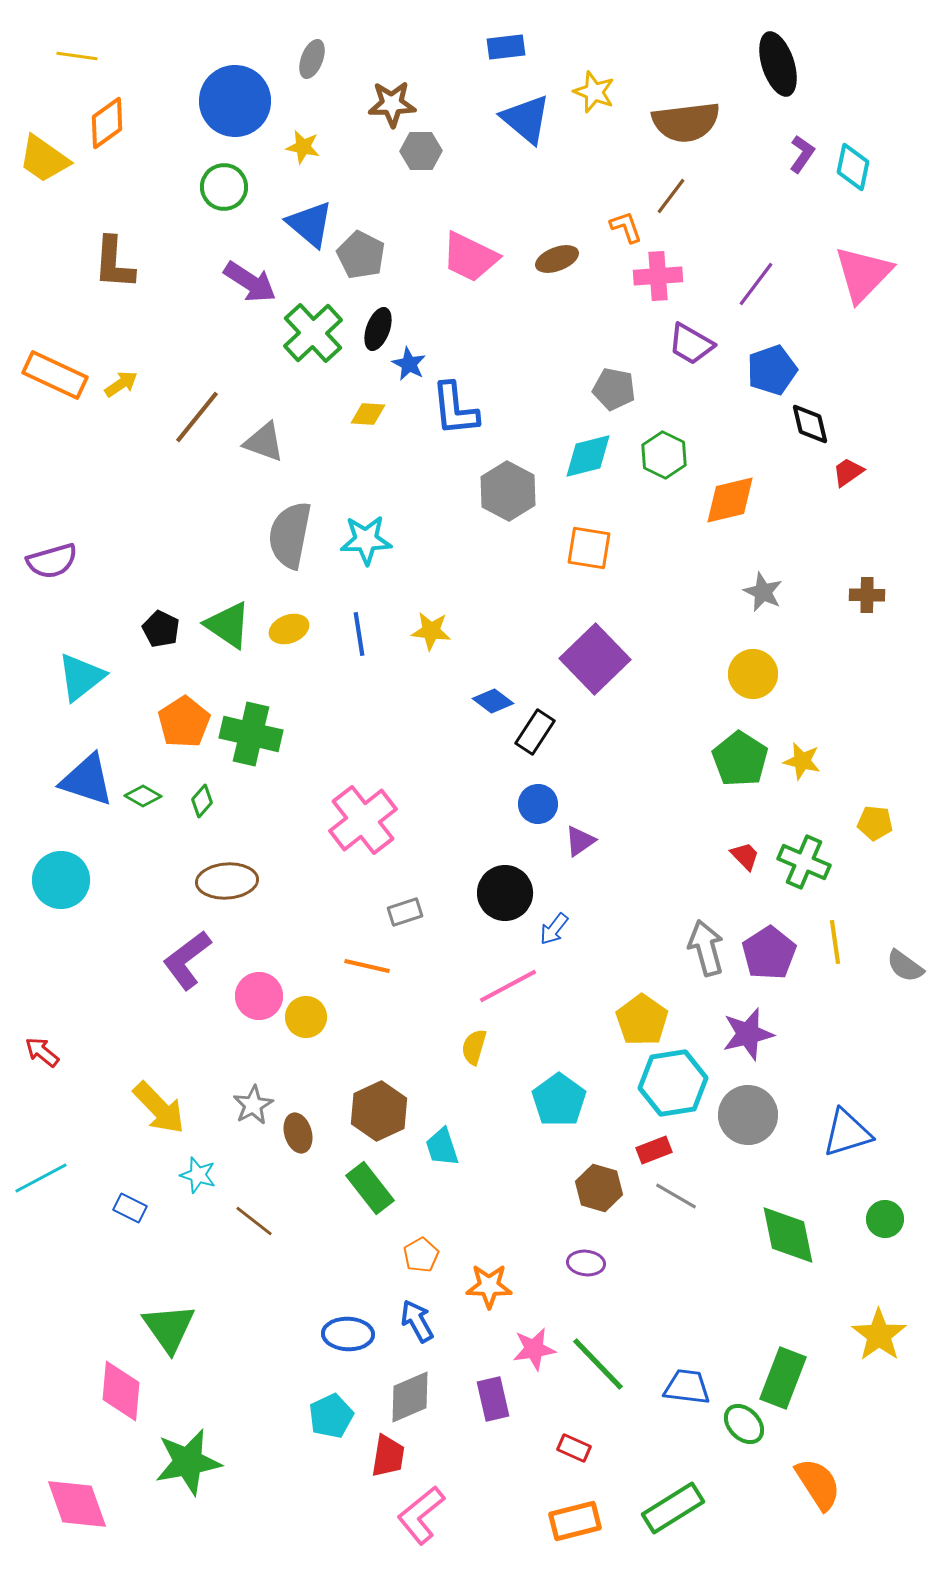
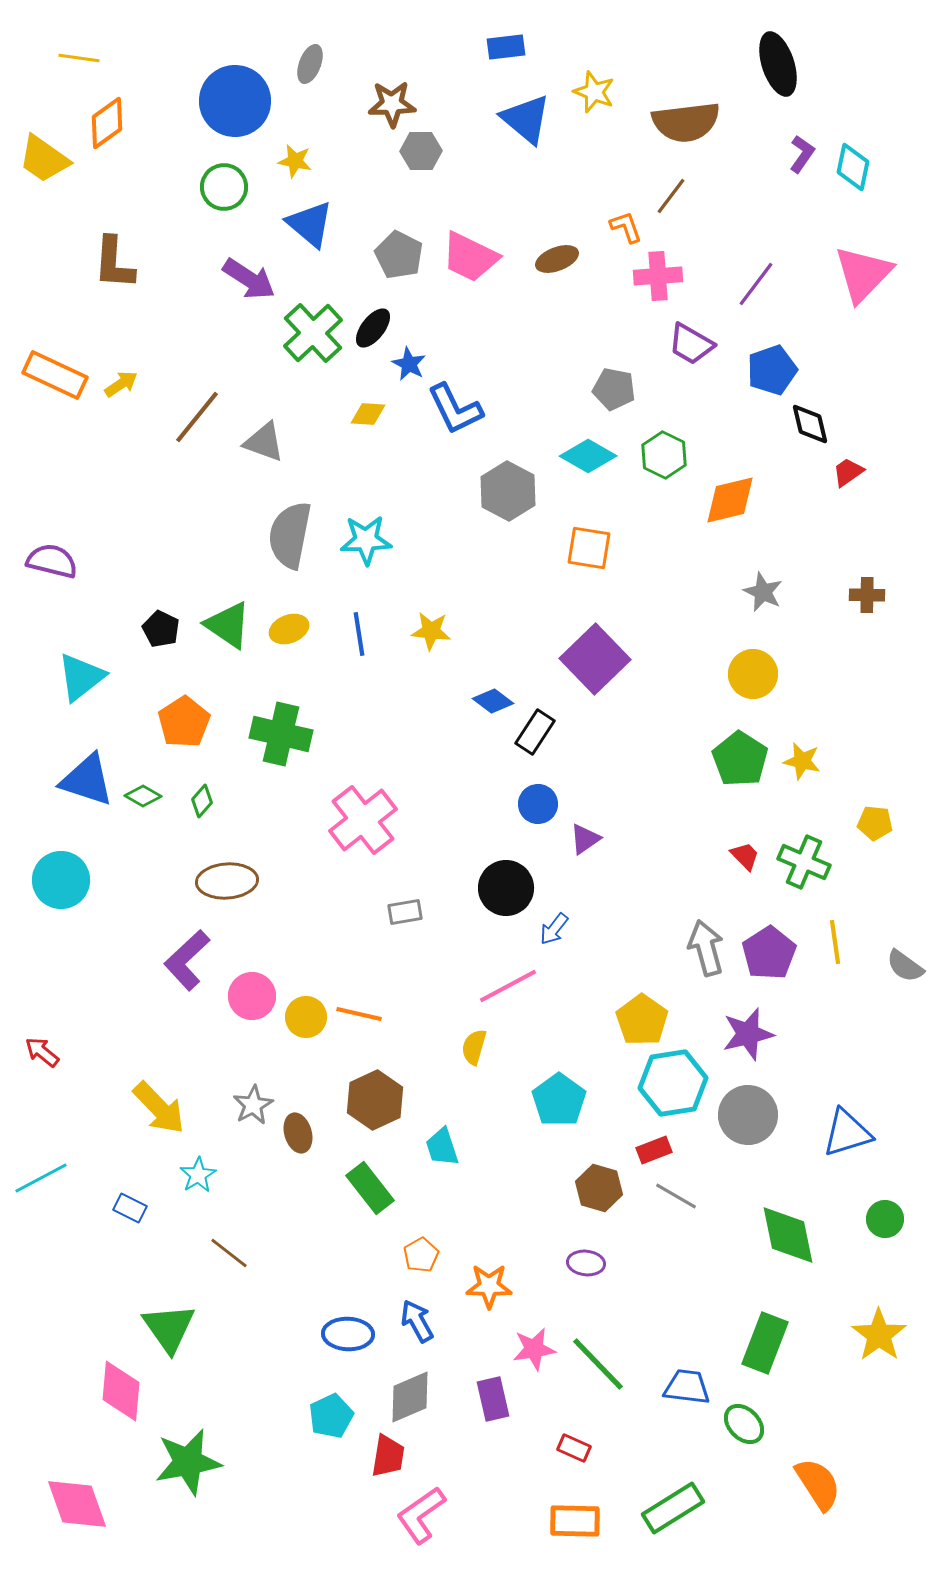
yellow line at (77, 56): moved 2 px right, 2 px down
gray ellipse at (312, 59): moved 2 px left, 5 px down
yellow star at (303, 147): moved 8 px left, 14 px down
gray pentagon at (361, 255): moved 38 px right
purple arrow at (250, 282): moved 1 px left, 3 px up
black ellipse at (378, 329): moved 5 px left, 1 px up; rotated 18 degrees clockwise
blue L-shape at (455, 409): rotated 20 degrees counterclockwise
cyan diamond at (588, 456): rotated 44 degrees clockwise
purple semicircle at (52, 561): rotated 150 degrees counterclockwise
green cross at (251, 734): moved 30 px right
purple triangle at (580, 841): moved 5 px right, 2 px up
black circle at (505, 893): moved 1 px right, 5 px up
gray rectangle at (405, 912): rotated 8 degrees clockwise
purple L-shape at (187, 960): rotated 6 degrees counterclockwise
orange line at (367, 966): moved 8 px left, 48 px down
pink circle at (259, 996): moved 7 px left
brown hexagon at (379, 1111): moved 4 px left, 11 px up
cyan star at (198, 1175): rotated 24 degrees clockwise
brown line at (254, 1221): moved 25 px left, 32 px down
green rectangle at (783, 1378): moved 18 px left, 35 px up
pink L-shape at (421, 1515): rotated 4 degrees clockwise
orange rectangle at (575, 1521): rotated 15 degrees clockwise
